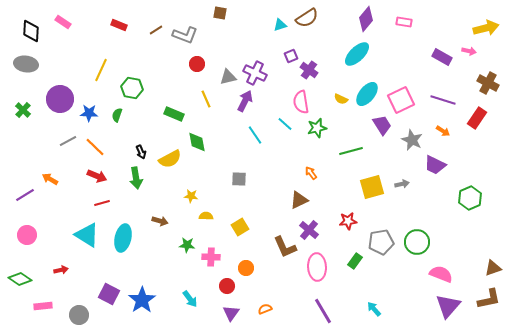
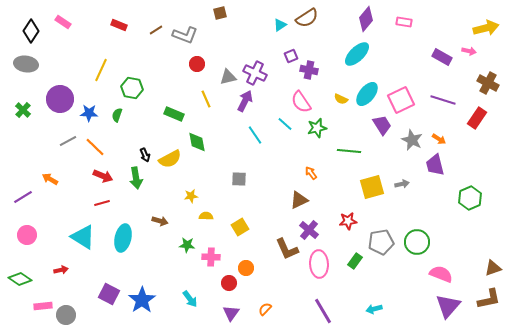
brown square at (220, 13): rotated 24 degrees counterclockwise
cyan triangle at (280, 25): rotated 16 degrees counterclockwise
black diamond at (31, 31): rotated 30 degrees clockwise
purple cross at (309, 70): rotated 24 degrees counterclockwise
pink semicircle at (301, 102): rotated 25 degrees counterclockwise
orange arrow at (443, 131): moved 4 px left, 8 px down
green line at (351, 151): moved 2 px left; rotated 20 degrees clockwise
black arrow at (141, 152): moved 4 px right, 3 px down
purple trapezoid at (435, 165): rotated 50 degrees clockwise
red arrow at (97, 176): moved 6 px right
purple line at (25, 195): moved 2 px left, 2 px down
yellow star at (191, 196): rotated 16 degrees counterclockwise
cyan triangle at (87, 235): moved 4 px left, 2 px down
brown L-shape at (285, 247): moved 2 px right, 2 px down
pink ellipse at (317, 267): moved 2 px right, 3 px up
red circle at (227, 286): moved 2 px right, 3 px up
orange semicircle at (265, 309): rotated 24 degrees counterclockwise
cyan arrow at (374, 309): rotated 63 degrees counterclockwise
gray circle at (79, 315): moved 13 px left
